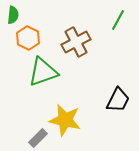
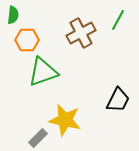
orange hexagon: moved 1 px left, 2 px down; rotated 25 degrees counterclockwise
brown cross: moved 5 px right, 9 px up
